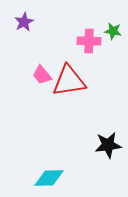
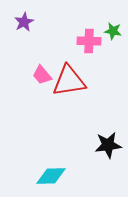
cyan diamond: moved 2 px right, 2 px up
